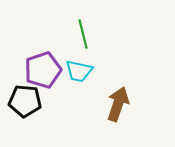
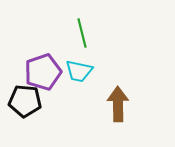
green line: moved 1 px left, 1 px up
purple pentagon: moved 2 px down
brown arrow: rotated 20 degrees counterclockwise
